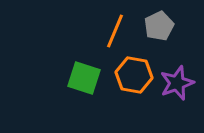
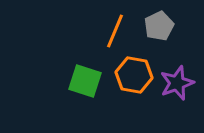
green square: moved 1 px right, 3 px down
